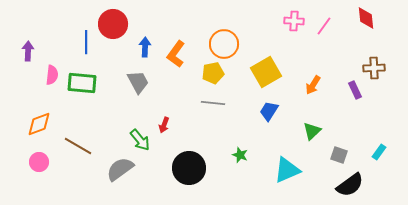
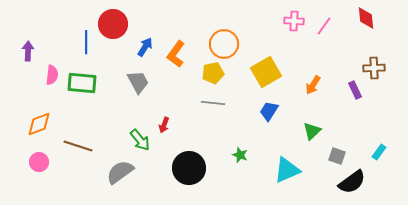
blue arrow: rotated 30 degrees clockwise
brown line: rotated 12 degrees counterclockwise
gray square: moved 2 px left, 1 px down
gray semicircle: moved 3 px down
black semicircle: moved 2 px right, 3 px up
